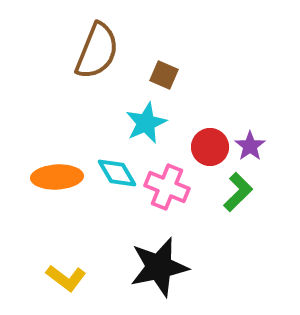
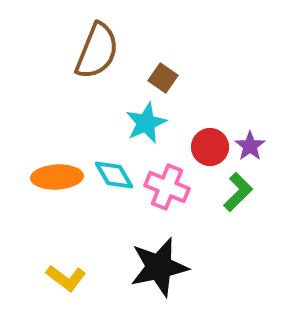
brown square: moved 1 px left, 3 px down; rotated 12 degrees clockwise
cyan diamond: moved 3 px left, 2 px down
